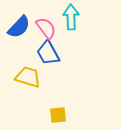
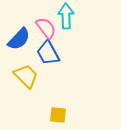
cyan arrow: moved 5 px left, 1 px up
blue semicircle: moved 12 px down
yellow trapezoid: moved 2 px left, 1 px up; rotated 28 degrees clockwise
yellow square: rotated 12 degrees clockwise
